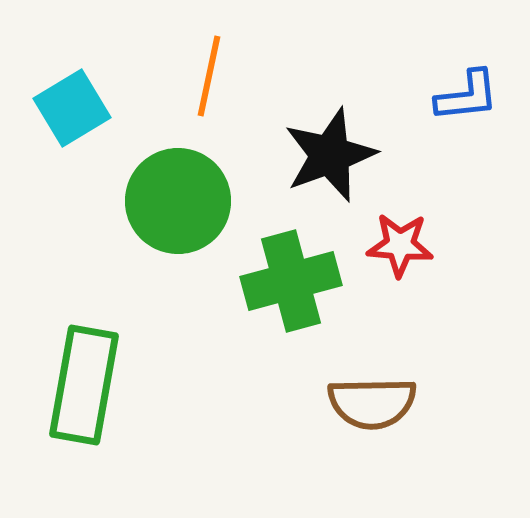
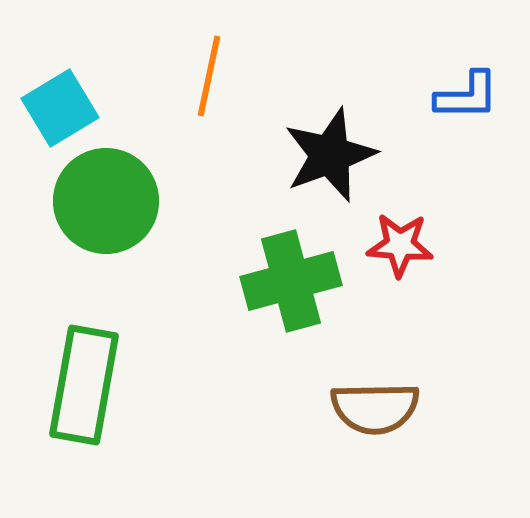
blue L-shape: rotated 6 degrees clockwise
cyan square: moved 12 px left
green circle: moved 72 px left
brown semicircle: moved 3 px right, 5 px down
